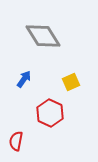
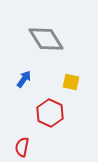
gray diamond: moved 3 px right, 3 px down
yellow square: rotated 36 degrees clockwise
red semicircle: moved 6 px right, 6 px down
